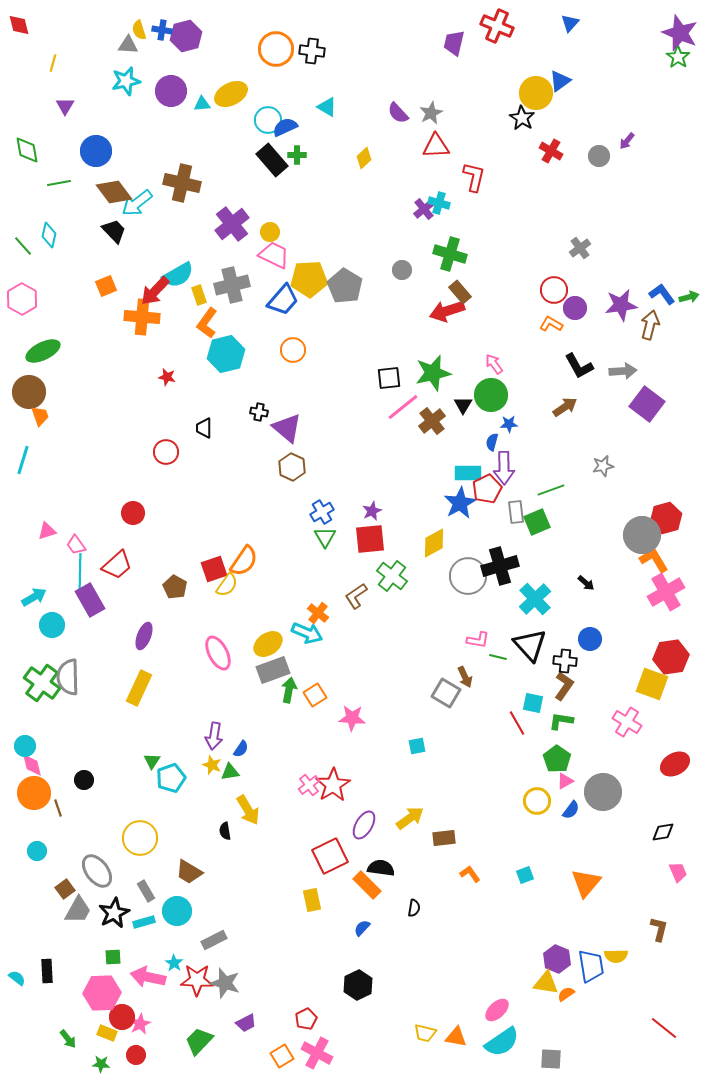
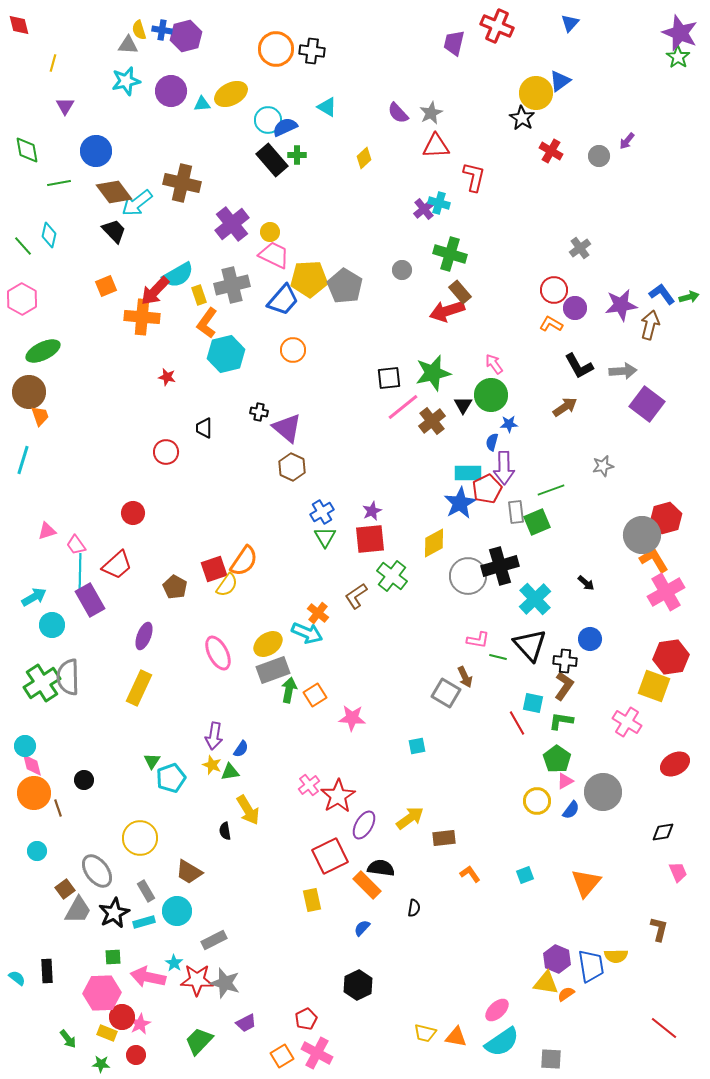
green cross at (42, 683): rotated 21 degrees clockwise
yellow square at (652, 684): moved 2 px right, 2 px down
red star at (333, 785): moved 5 px right, 11 px down
